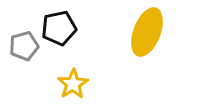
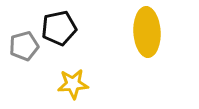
yellow ellipse: rotated 24 degrees counterclockwise
yellow star: rotated 28 degrees clockwise
